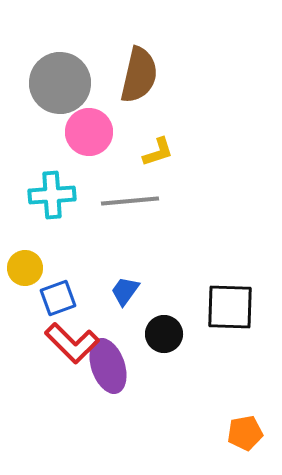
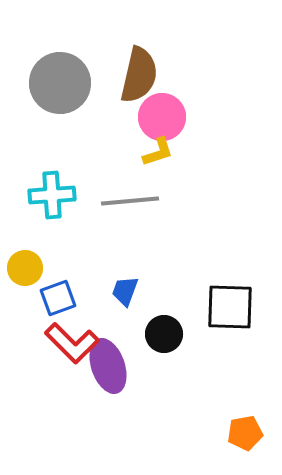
pink circle: moved 73 px right, 15 px up
blue trapezoid: rotated 16 degrees counterclockwise
